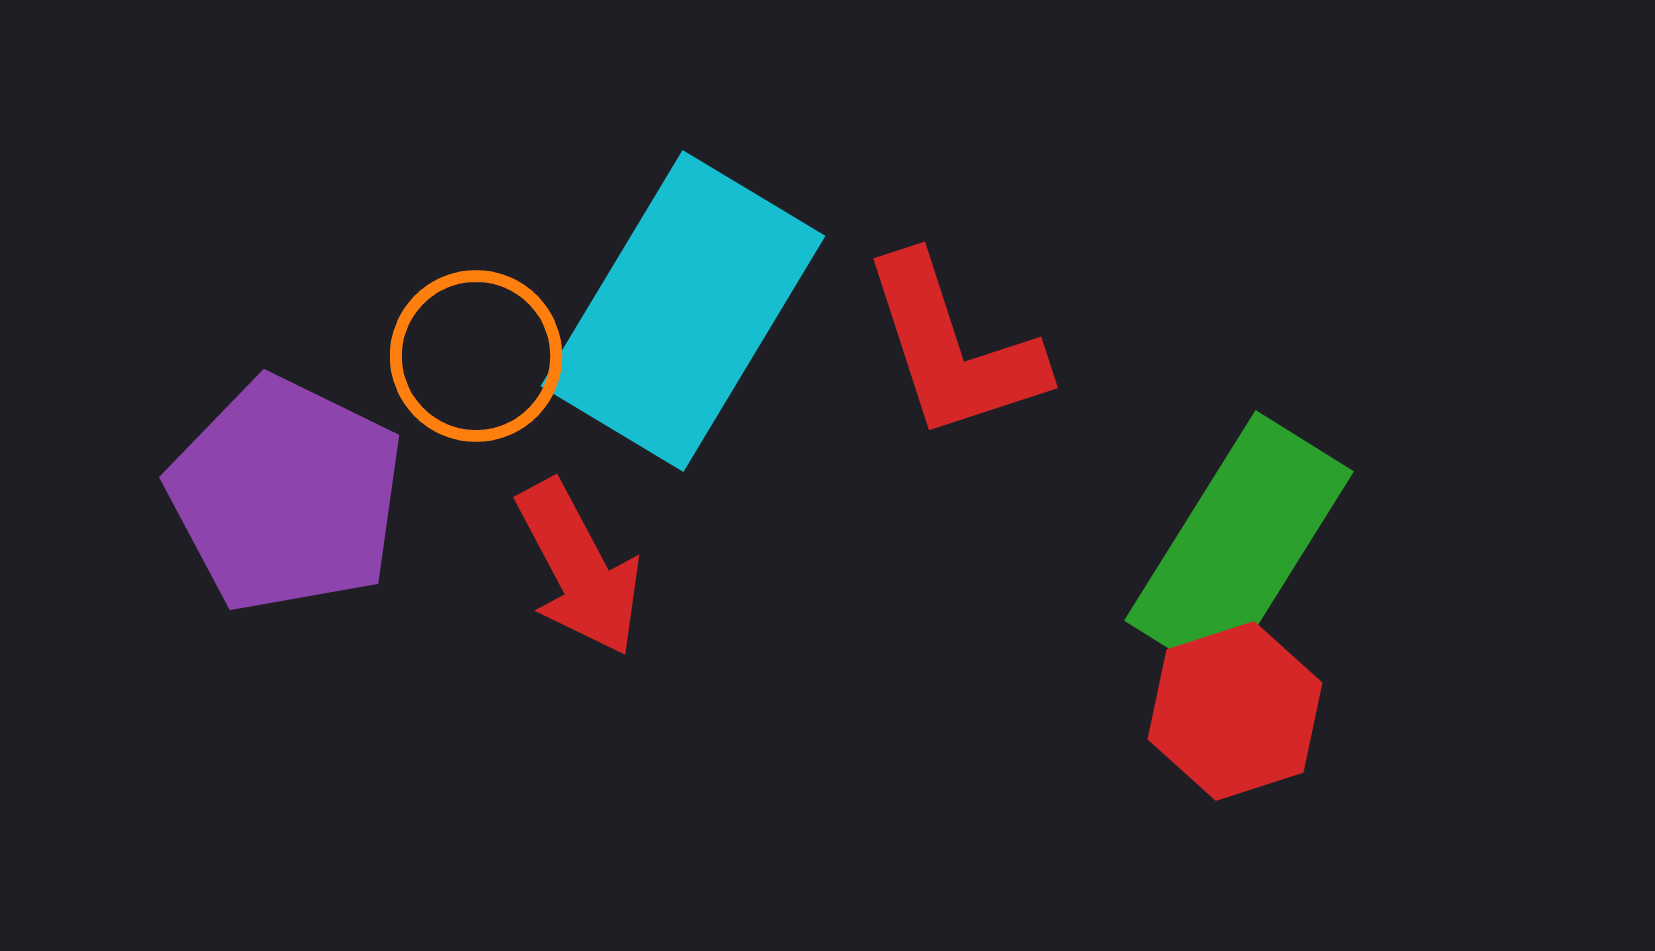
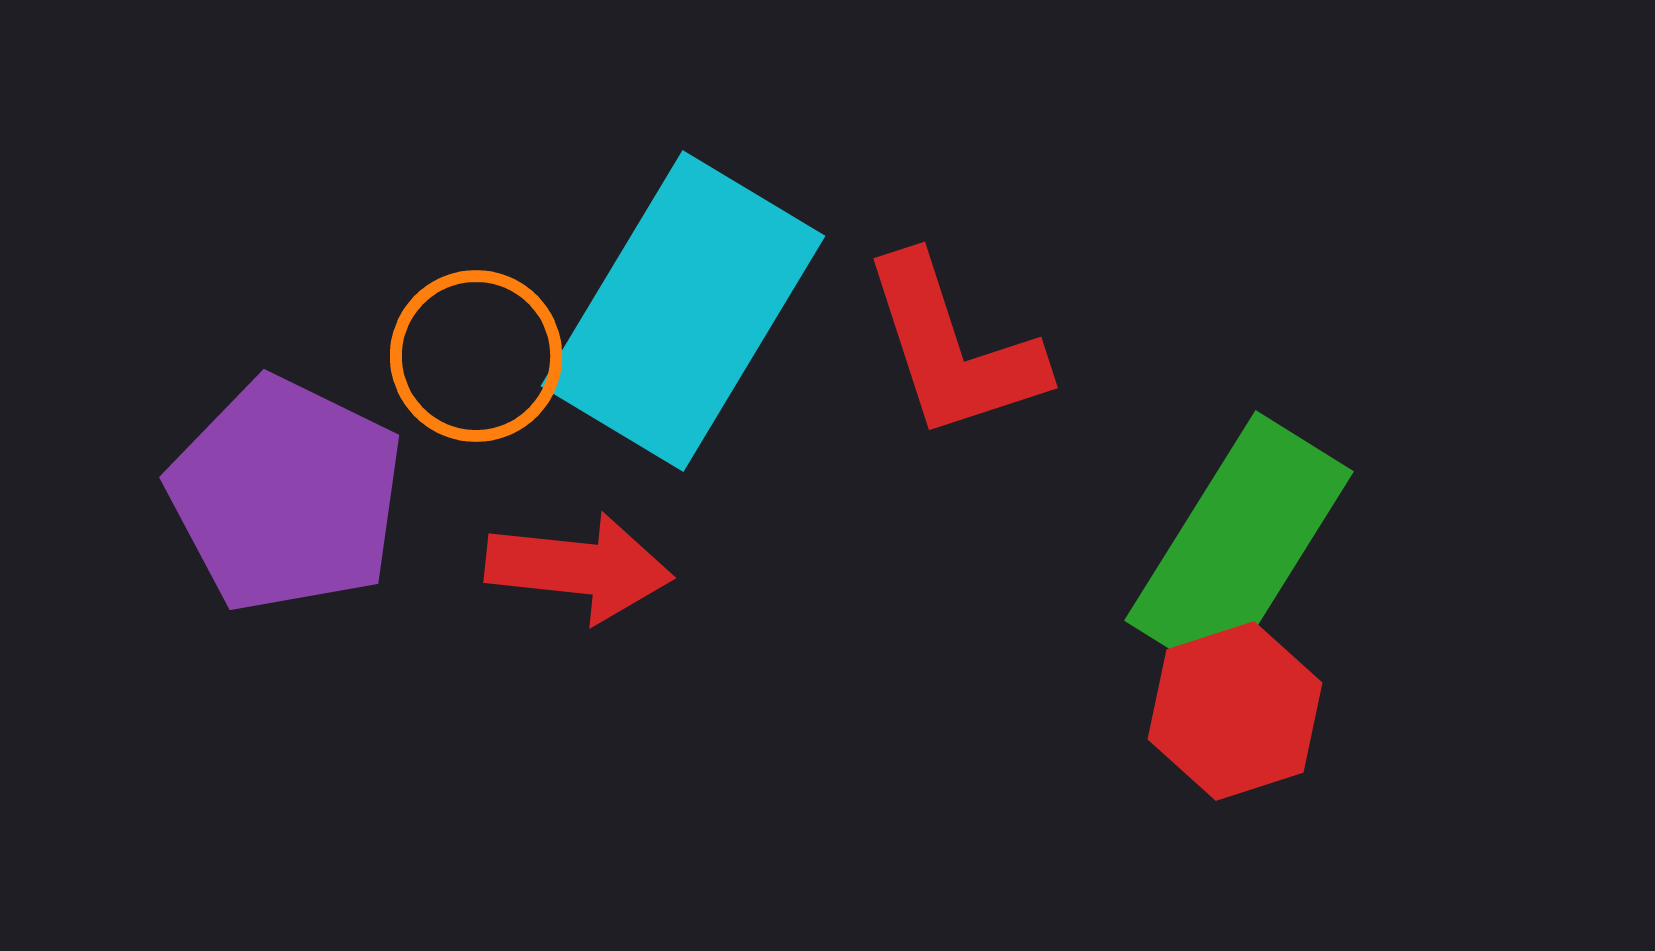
red arrow: rotated 56 degrees counterclockwise
